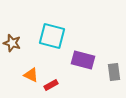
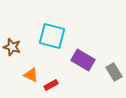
brown star: moved 4 px down
purple rectangle: rotated 15 degrees clockwise
gray rectangle: rotated 24 degrees counterclockwise
